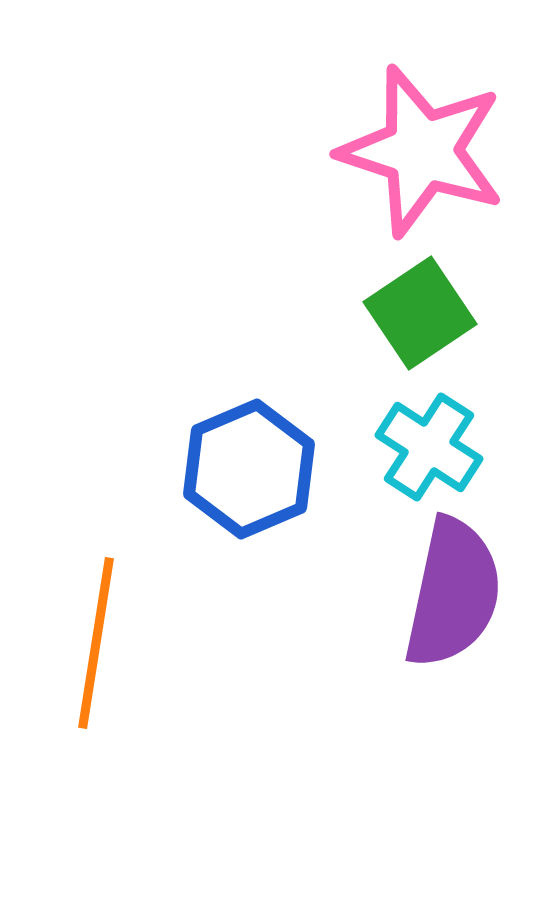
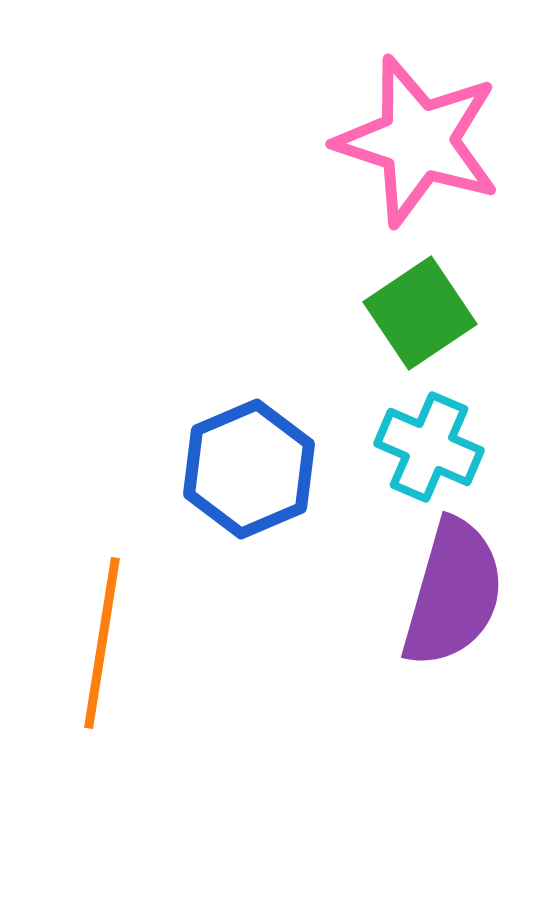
pink star: moved 4 px left, 10 px up
cyan cross: rotated 10 degrees counterclockwise
purple semicircle: rotated 4 degrees clockwise
orange line: moved 6 px right
